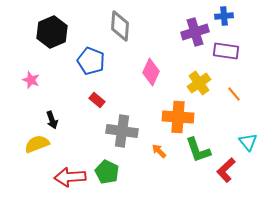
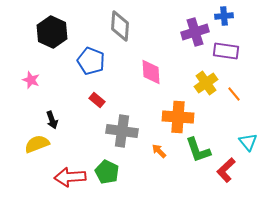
black hexagon: rotated 12 degrees counterclockwise
pink diamond: rotated 28 degrees counterclockwise
yellow cross: moved 7 px right
